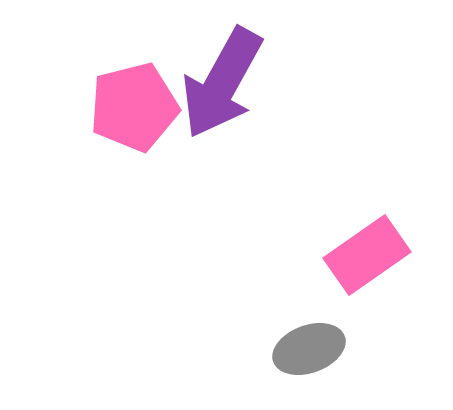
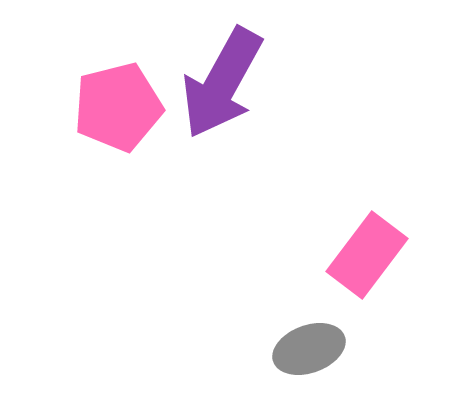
pink pentagon: moved 16 px left
pink rectangle: rotated 18 degrees counterclockwise
